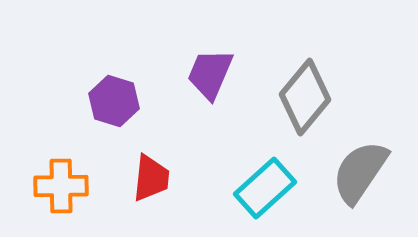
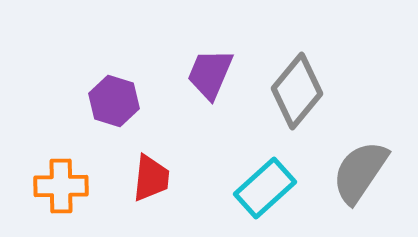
gray diamond: moved 8 px left, 6 px up
